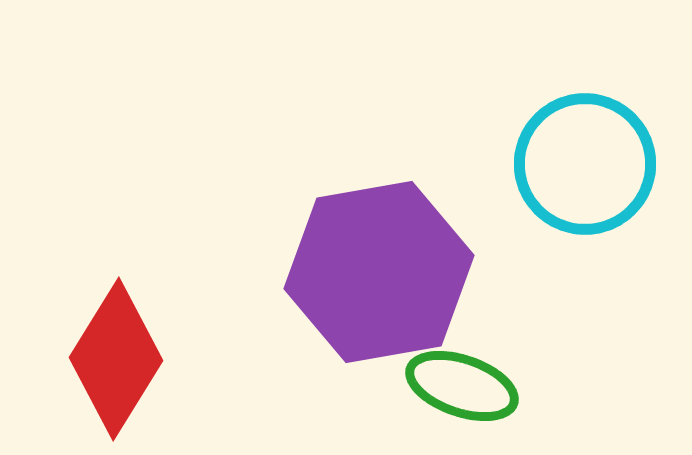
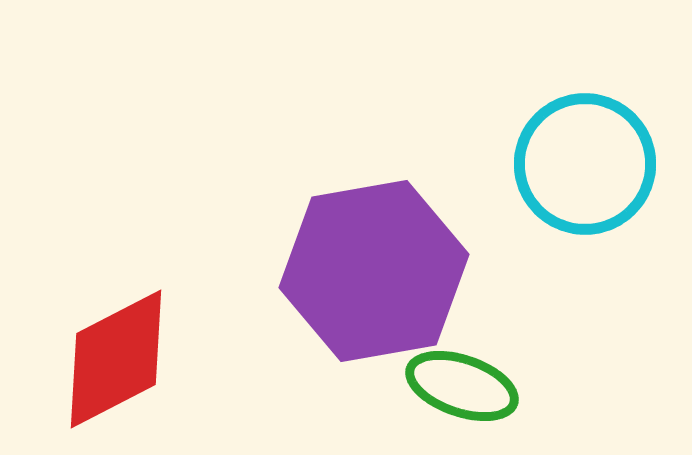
purple hexagon: moved 5 px left, 1 px up
red diamond: rotated 31 degrees clockwise
